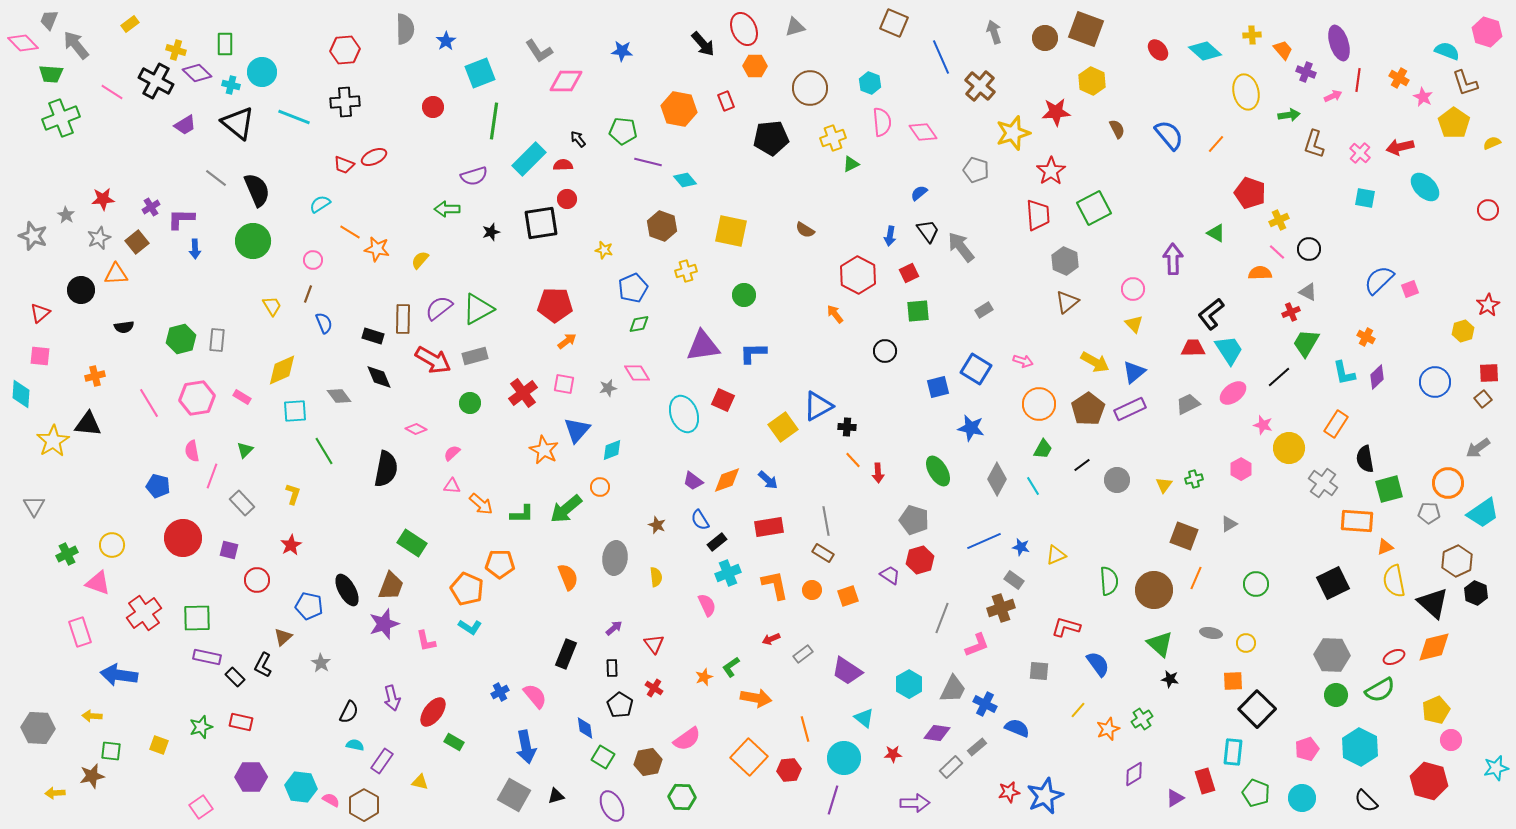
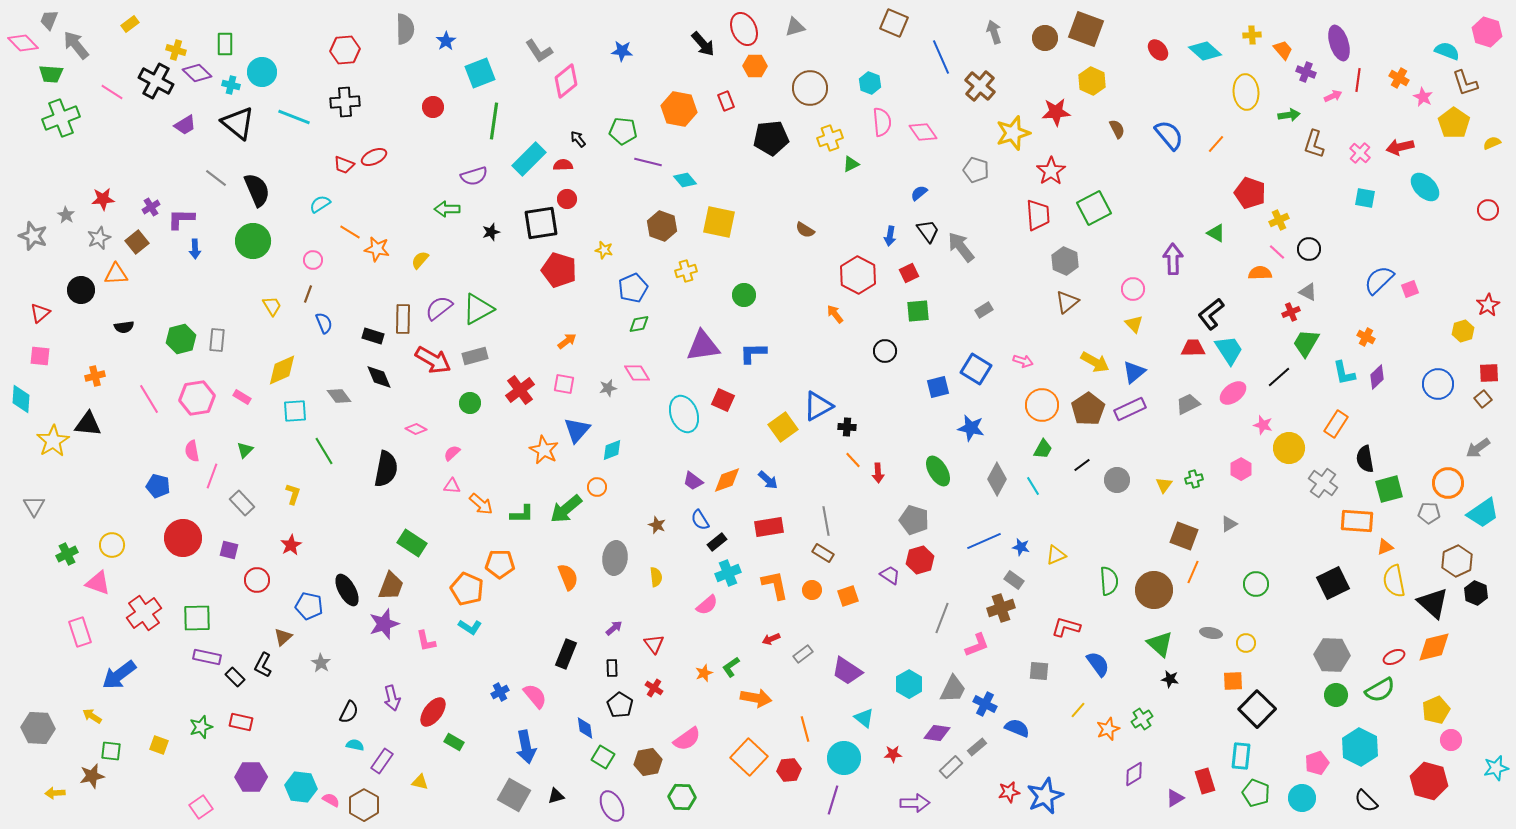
pink diamond at (566, 81): rotated 40 degrees counterclockwise
yellow ellipse at (1246, 92): rotated 8 degrees clockwise
yellow cross at (833, 138): moved 3 px left
yellow square at (731, 231): moved 12 px left, 9 px up
red pentagon at (555, 305): moved 4 px right, 35 px up; rotated 16 degrees clockwise
blue circle at (1435, 382): moved 3 px right, 2 px down
red cross at (523, 393): moved 3 px left, 3 px up
cyan diamond at (21, 394): moved 5 px down
pink line at (149, 403): moved 4 px up
orange circle at (1039, 404): moved 3 px right, 1 px down
orange circle at (600, 487): moved 3 px left
orange line at (1196, 578): moved 3 px left, 6 px up
pink semicircle at (707, 605): rotated 75 degrees clockwise
blue arrow at (119, 675): rotated 45 degrees counterclockwise
orange star at (704, 677): moved 4 px up
yellow arrow at (92, 716): rotated 30 degrees clockwise
pink pentagon at (1307, 749): moved 10 px right, 14 px down
cyan rectangle at (1233, 752): moved 8 px right, 4 px down
